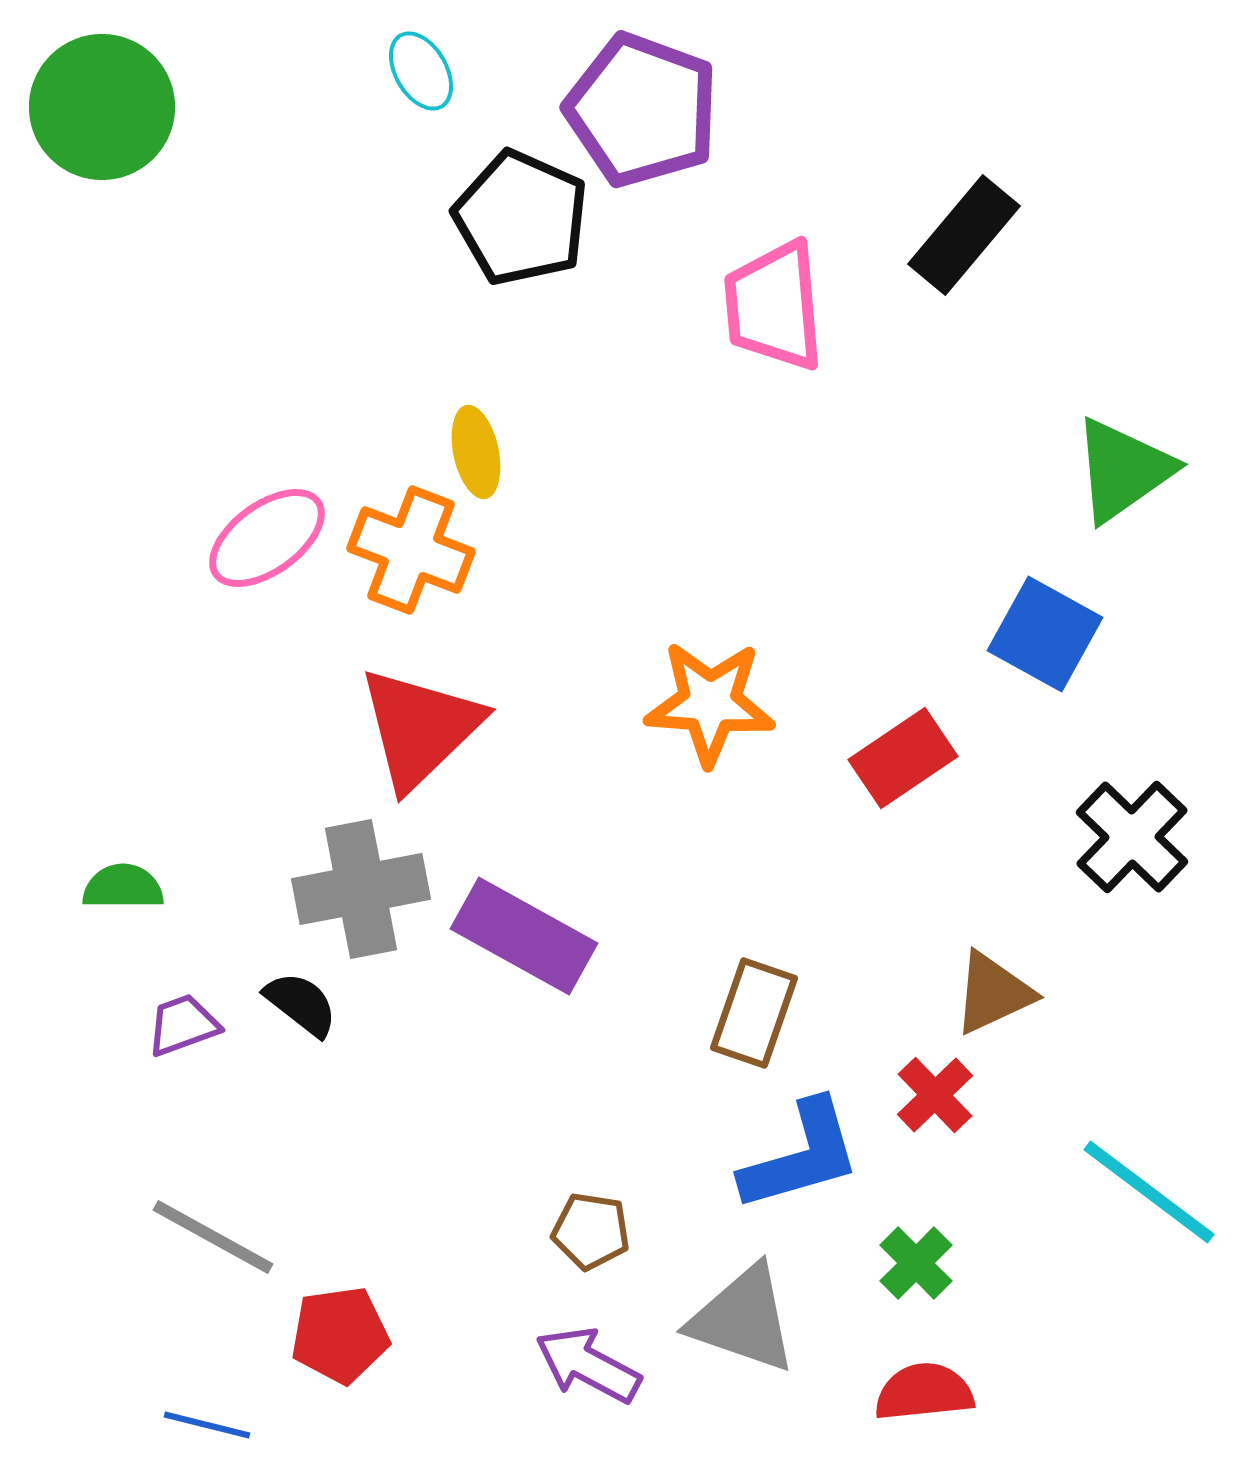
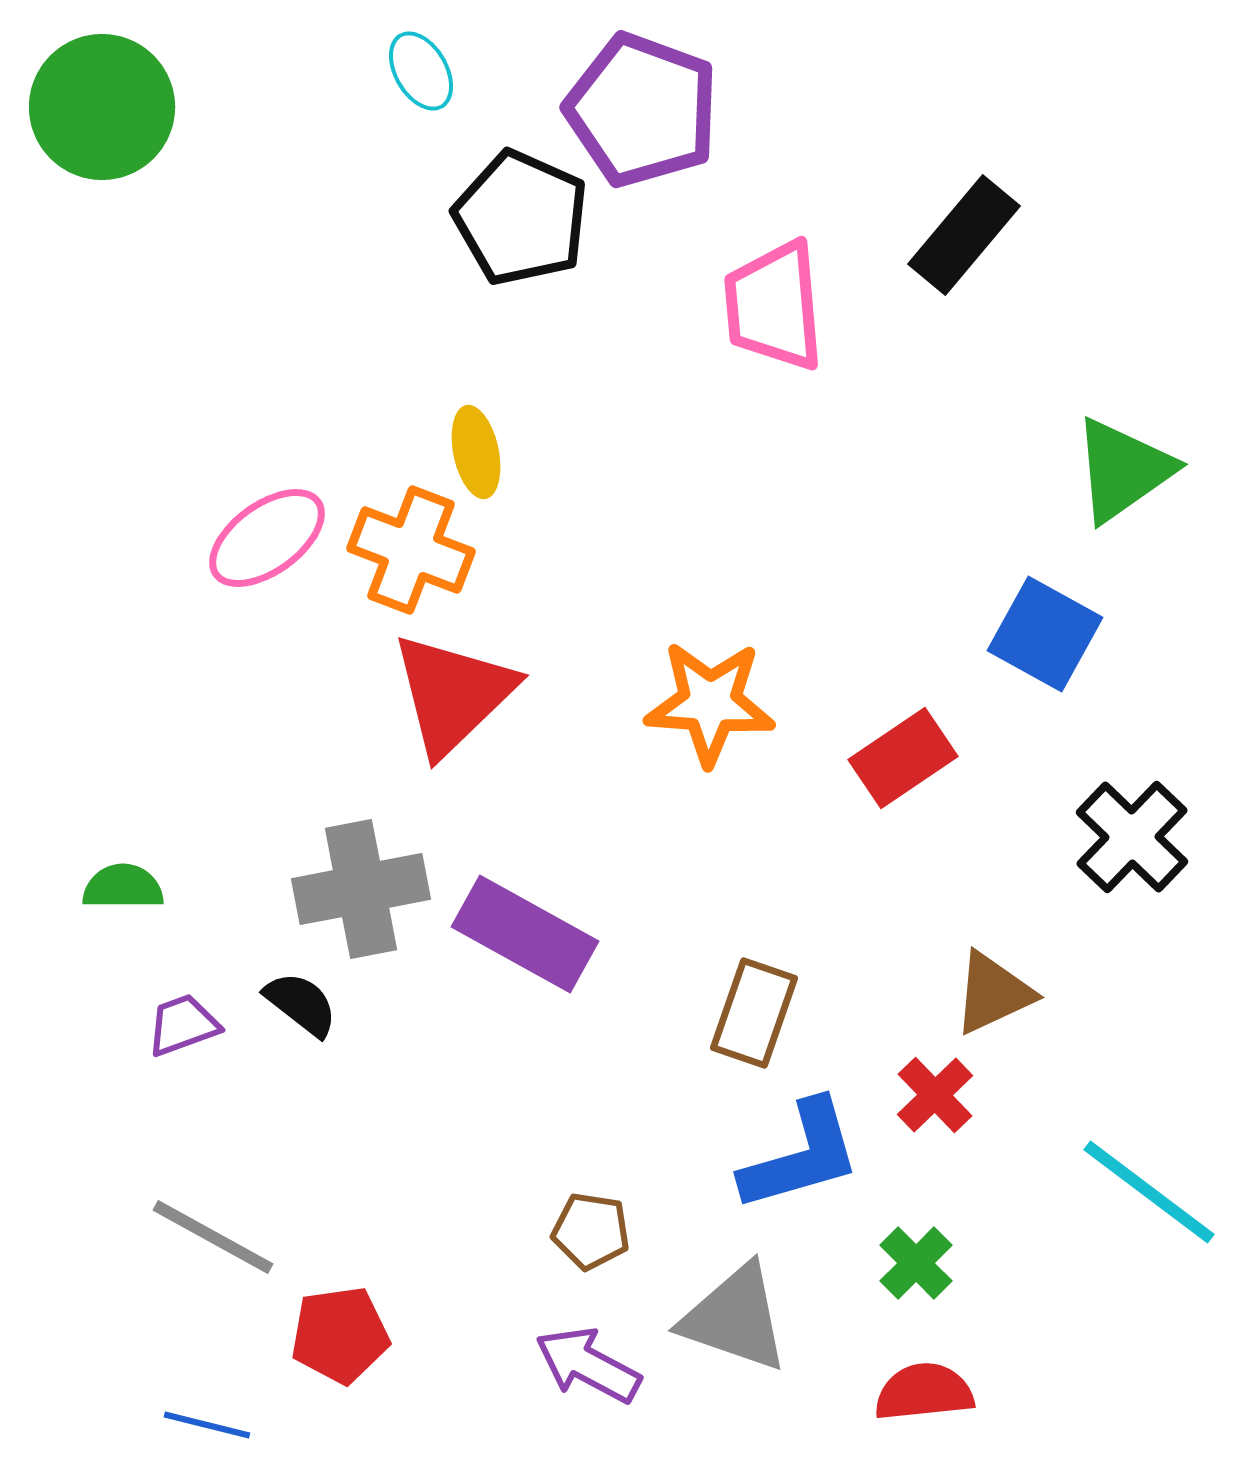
red triangle: moved 33 px right, 34 px up
purple rectangle: moved 1 px right, 2 px up
gray triangle: moved 8 px left, 1 px up
